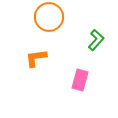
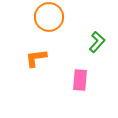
green L-shape: moved 1 px right, 2 px down
pink rectangle: rotated 10 degrees counterclockwise
